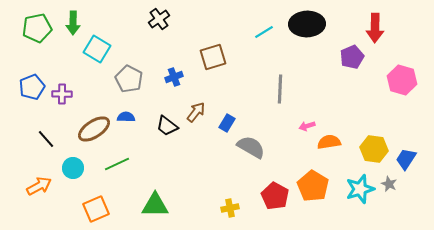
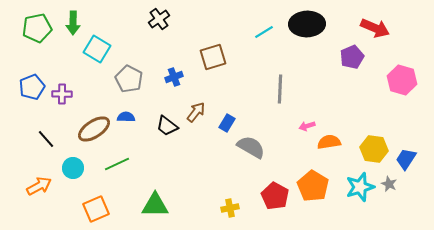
red arrow: rotated 68 degrees counterclockwise
cyan star: moved 2 px up
